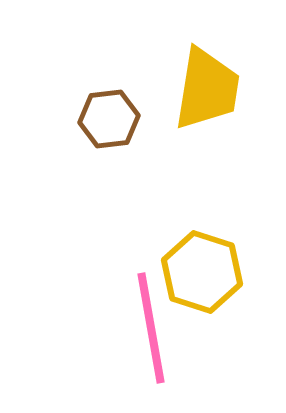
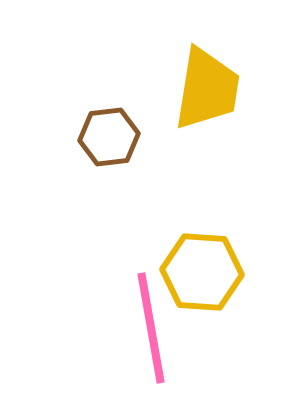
brown hexagon: moved 18 px down
yellow hexagon: rotated 14 degrees counterclockwise
